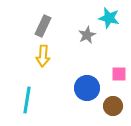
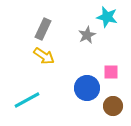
cyan star: moved 2 px left, 1 px up
gray rectangle: moved 3 px down
yellow arrow: moved 1 px right; rotated 60 degrees counterclockwise
pink square: moved 8 px left, 2 px up
cyan line: rotated 52 degrees clockwise
